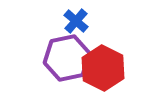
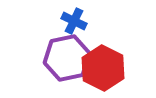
blue cross: moved 2 px left; rotated 15 degrees counterclockwise
